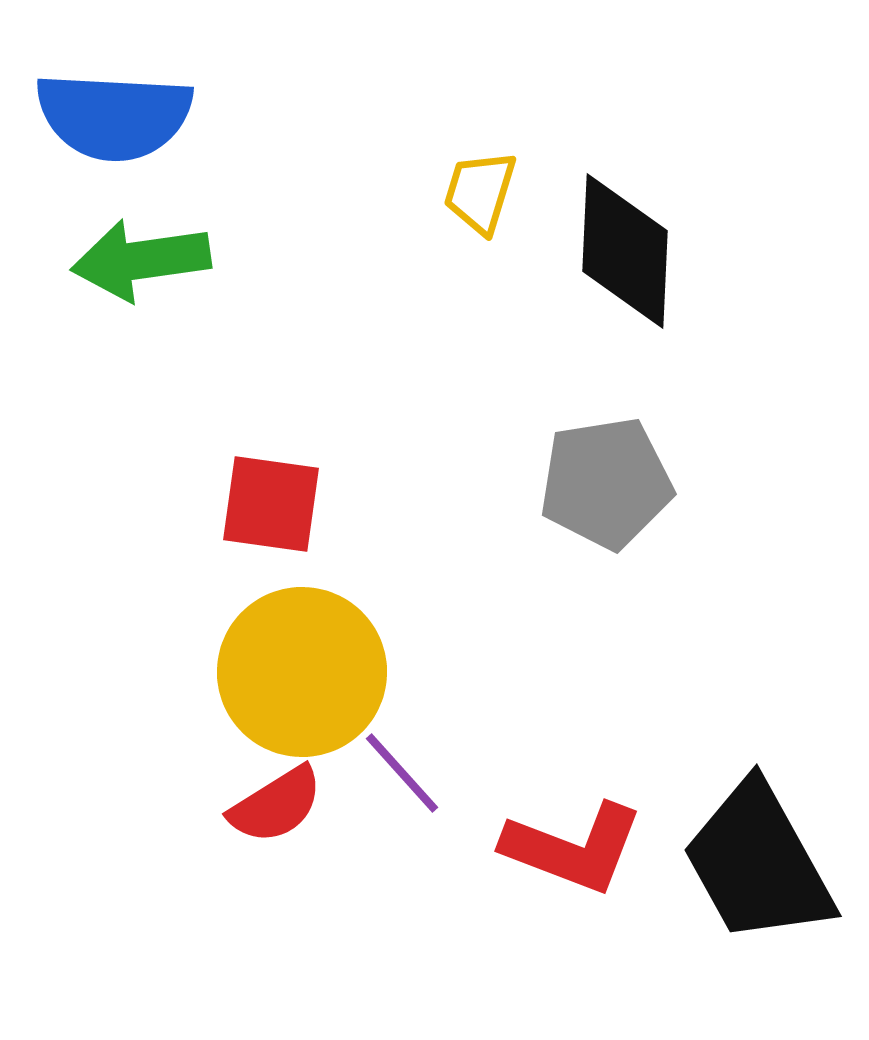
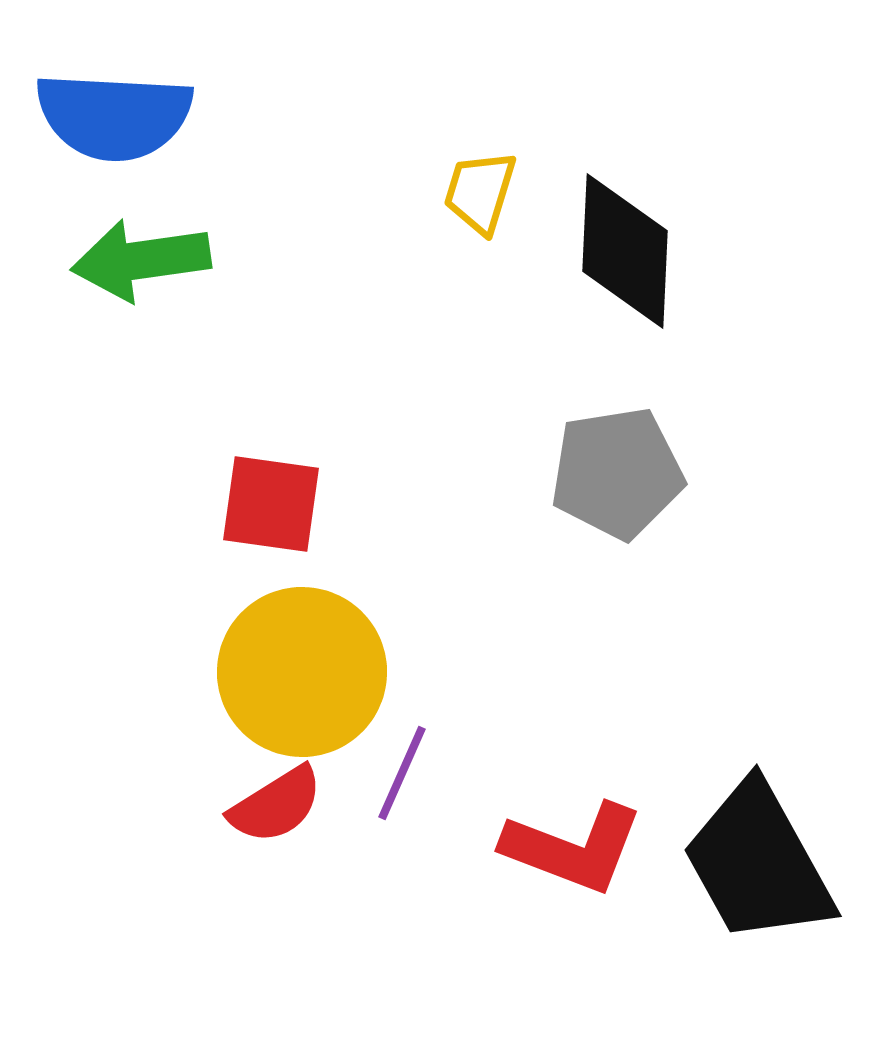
gray pentagon: moved 11 px right, 10 px up
purple line: rotated 66 degrees clockwise
